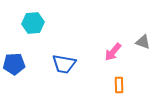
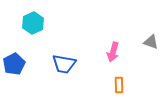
cyan hexagon: rotated 20 degrees counterclockwise
gray triangle: moved 8 px right
pink arrow: rotated 24 degrees counterclockwise
blue pentagon: rotated 25 degrees counterclockwise
